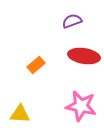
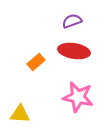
red ellipse: moved 10 px left, 5 px up
orange rectangle: moved 3 px up
pink star: moved 3 px left, 9 px up
